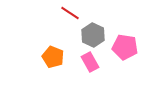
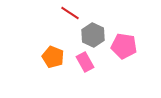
pink pentagon: moved 1 px left, 1 px up
pink rectangle: moved 5 px left
